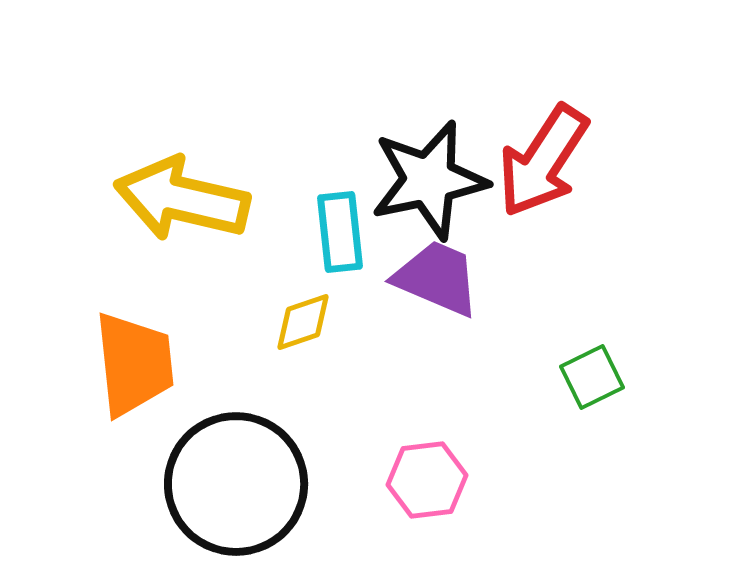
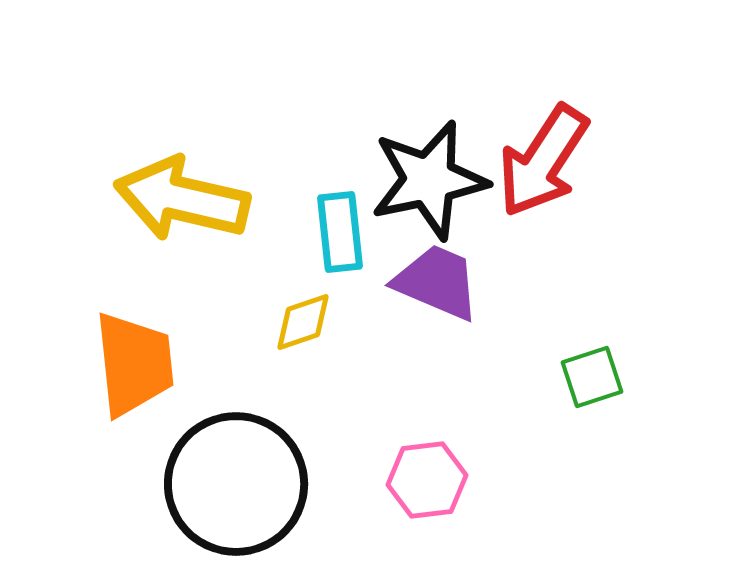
purple trapezoid: moved 4 px down
green square: rotated 8 degrees clockwise
